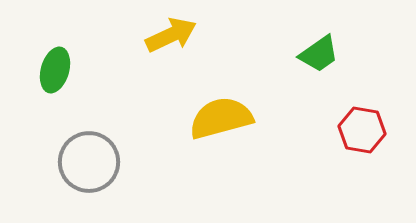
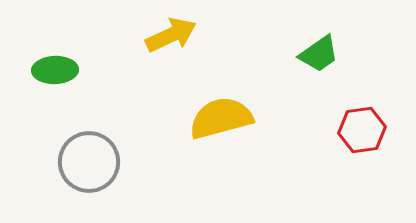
green ellipse: rotated 72 degrees clockwise
red hexagon: rotated 18 degrees counterclockwise
